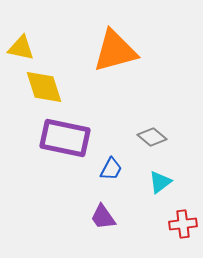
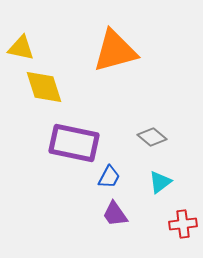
purple rectangle: moved 9 px right, 5 px down
blue trapezoid: moved 2 px left, 8 px down
purple trapezoid: moved 12 px right, 3 px up
